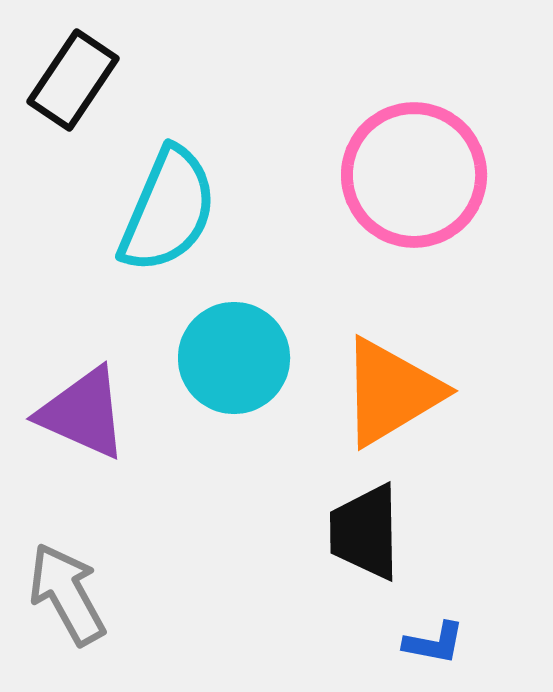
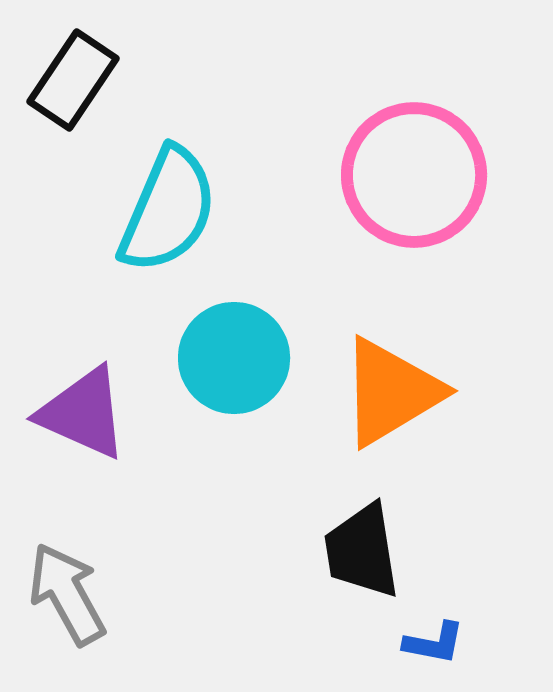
black trapezoid: moved 3 px left, 19 px down; rotated 8 degrees counterclockwise
